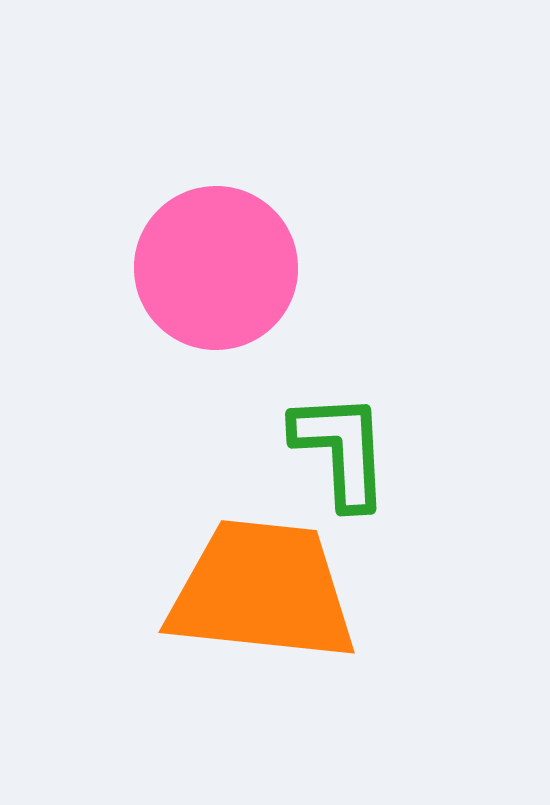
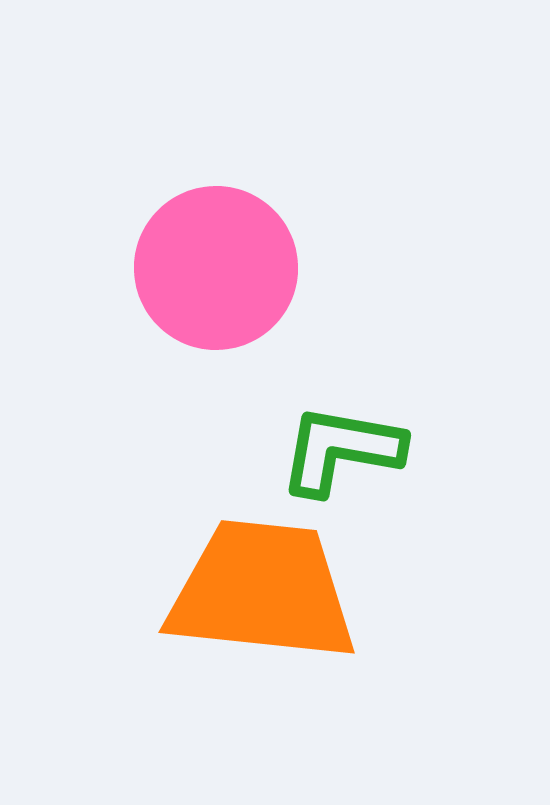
green L-shape: rotated 77 degrees counterclockwise
